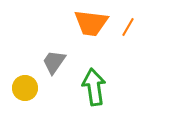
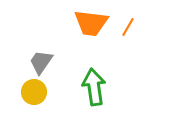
gray trapezoid: moved 13 px left
yellow circle: moved 9 px right, 4 px down
